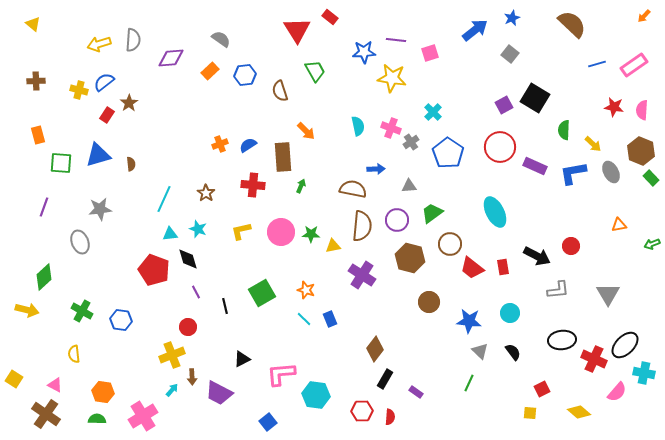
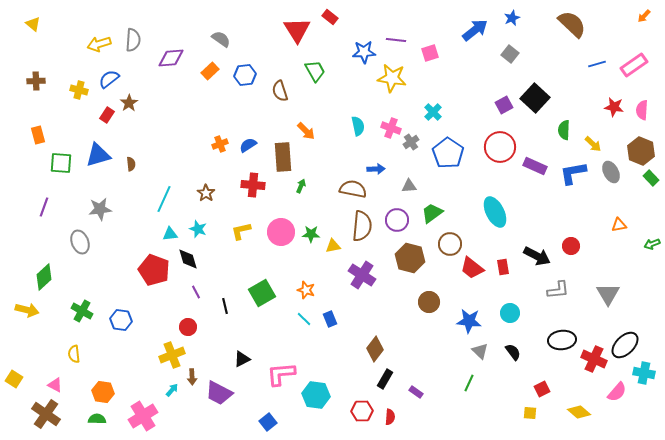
blue semicircle at (104, 82): moved 5 px right, 3 px up
black square at (535, 98): rotated 12 degrees clockwise
